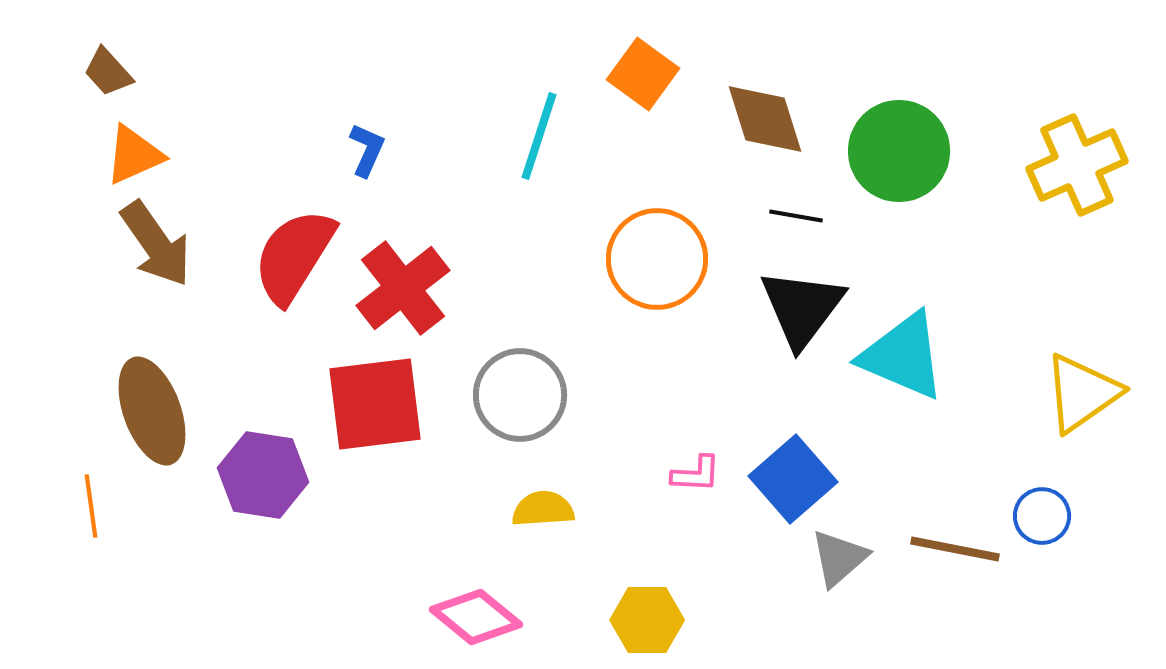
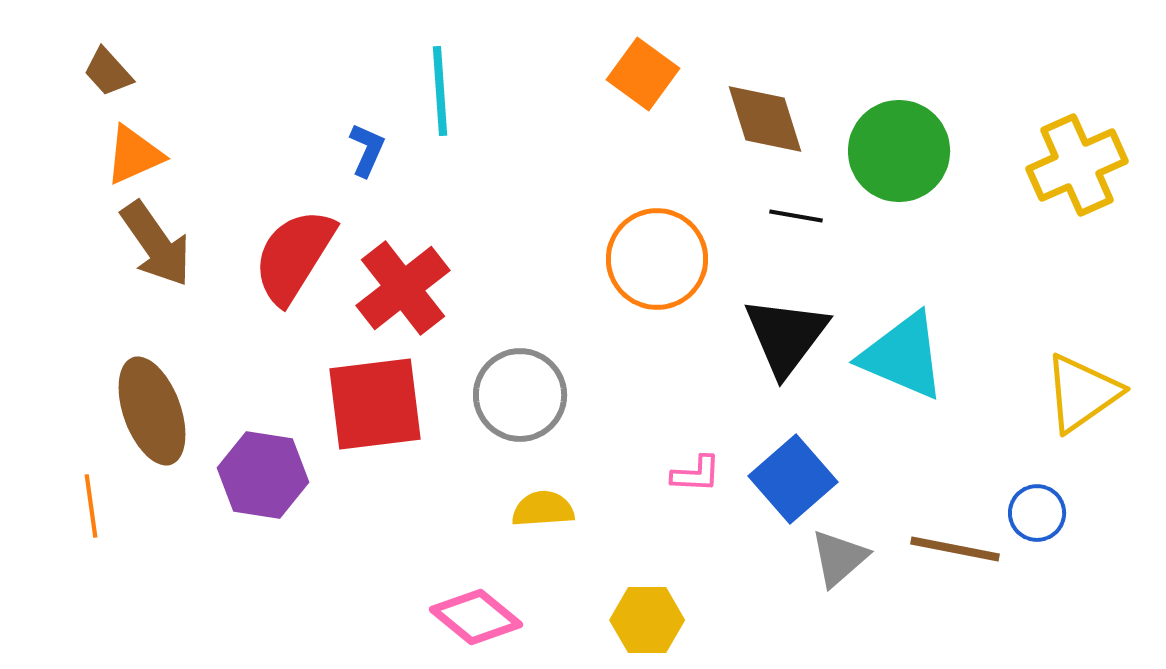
cyan line: moved 99 px left, 45 px up; rotated 22 degrees counterclockwise
black triangle: moved 16 px left, 28 px down
blue circle: moved 5 px left, 3 px up
